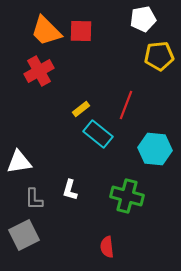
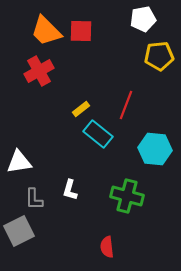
gray square: moved 5 px left, 4 px up
